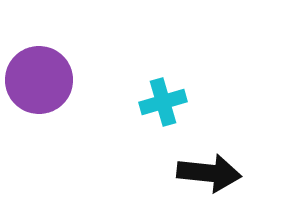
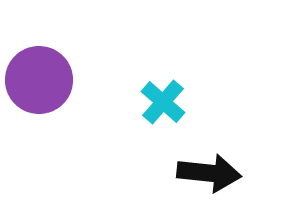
cyan cross: rotated 33 degrees counterclockwise
